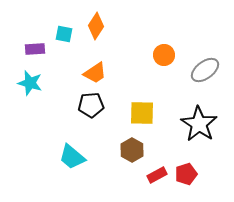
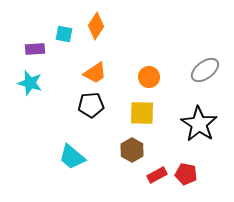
orange circle: moved 15 px left, 22 px down
red pentagon: rotated 30 degrees clockwise
